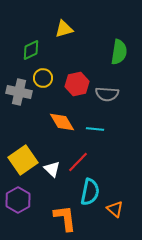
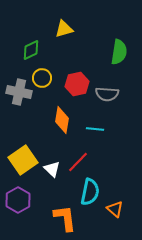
yellow circle: moved 1 px left
orange diamond: moved 2 px up; rotated 40 degrees clockwise
